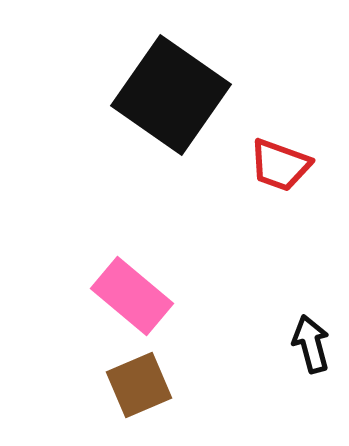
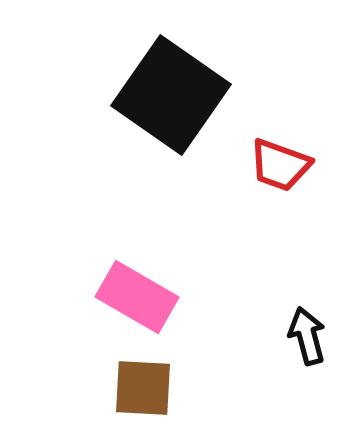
pink rectangle: moved 5 px right, 1 px down; rotated 10 degrees counterclockwise
black arrow: moved 4 px left, 8 px up
brown square: moved 4 px right, 3 px down; rotated 26 degrees clockwise
